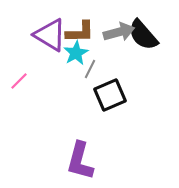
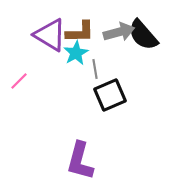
gray line: moved 5 px right; rotated 36 degrees counterclockwise
